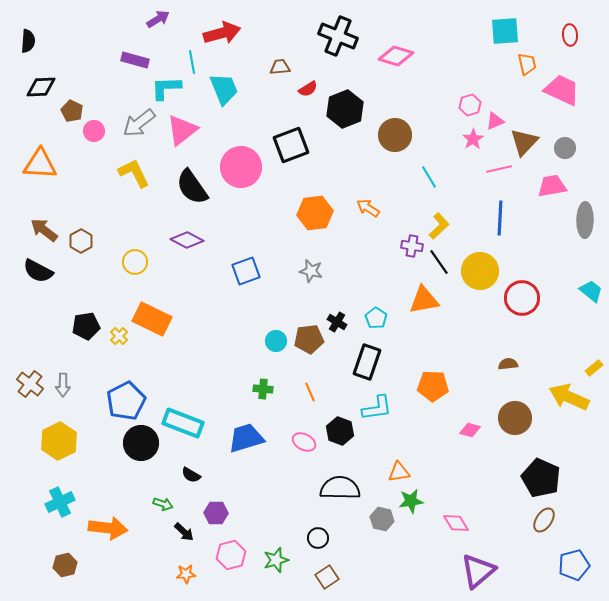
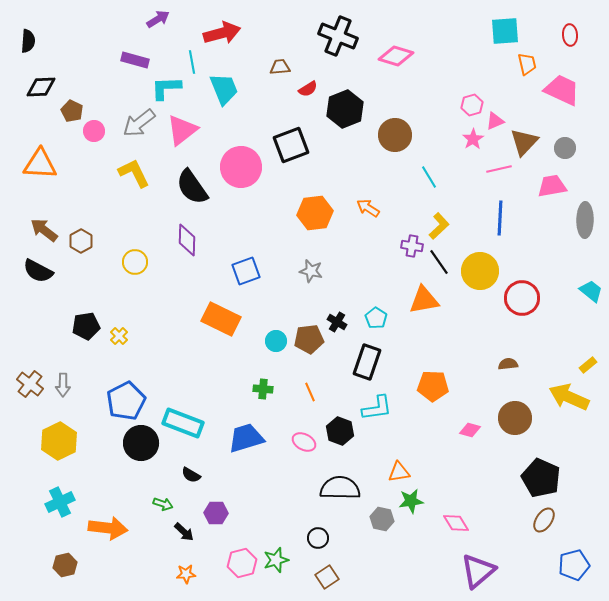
pink hexagon at (470, 105): moved 2 px right
purple diamond at (187, 240): rotated 64 degrees clockwise
orange rectangle at (152, 319): moved 69 px right
yellow rectangle at (594, 368): moved 6 px left, 3 px up
pink hexagon at (231, 555): moved 11 px right, 8 px down
